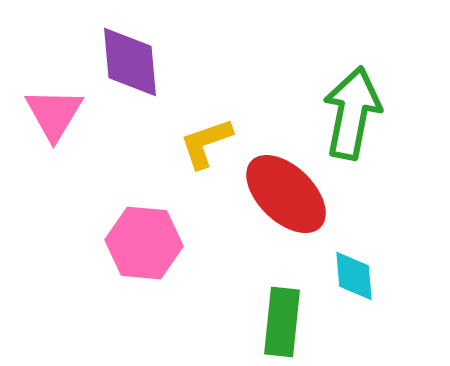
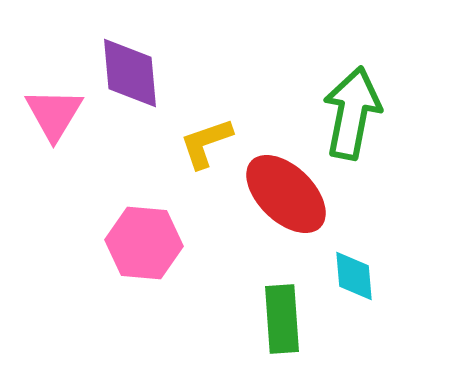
purple diamond: moved 11 px down
green rectangle: moved 3 px up; rotated 10 degrees counterclockwise
